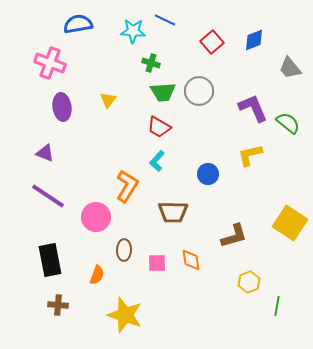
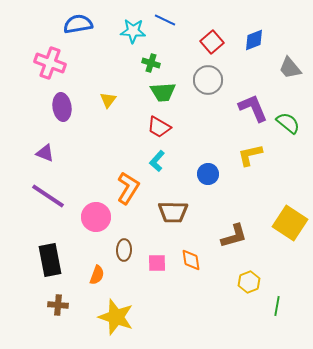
gray circle: moved 9 px right, 11 px up
orange L-shape: moved 1 px right, 2 px down
yellow star: moved 9 px left, 2 px down
